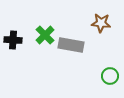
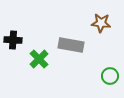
green cross: moved 6 px left, 24 px down
